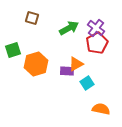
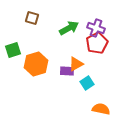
purple cross: rotated 18 degrees counterclockwise
